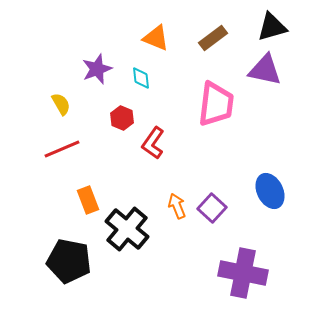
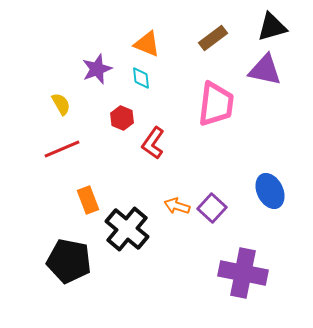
orange triangle: moved 9 px left, 6 px down
orange arrow: rotated 50 degrees counterclockwise
